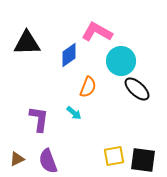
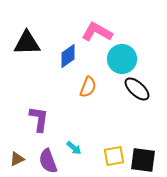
blue diamond: moved 1 px left, 1 px down
cyan circle: moved 1 px right, 2 px up
cyan arrow: moved 35 px down
